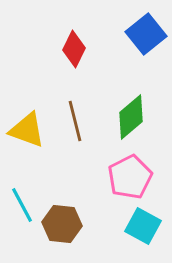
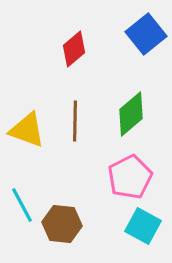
red diamond: rotated 24 degrees clockwise
green diamond: moved 3 px up
brown line: rotated 15 degrees clockwise
